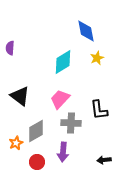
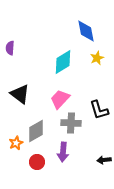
black triangle: moved 2 px up
black L-shape: rotated 10 degrees counterclockwise
